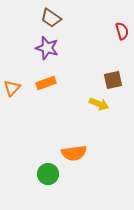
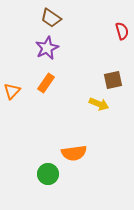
purple star: rotated 30 degrees clockwise
orange rectangle: rotated 36 degrees counterclockwise
orange triangle: moved 3 px down
